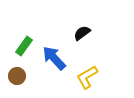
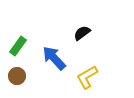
green rectangle: moved 6 px left
